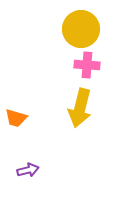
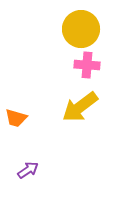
yellow arrow: moved 1 px up; rotated 39 degrees clockwise
purple arrow: rotated 20 degrees counterclockwise
